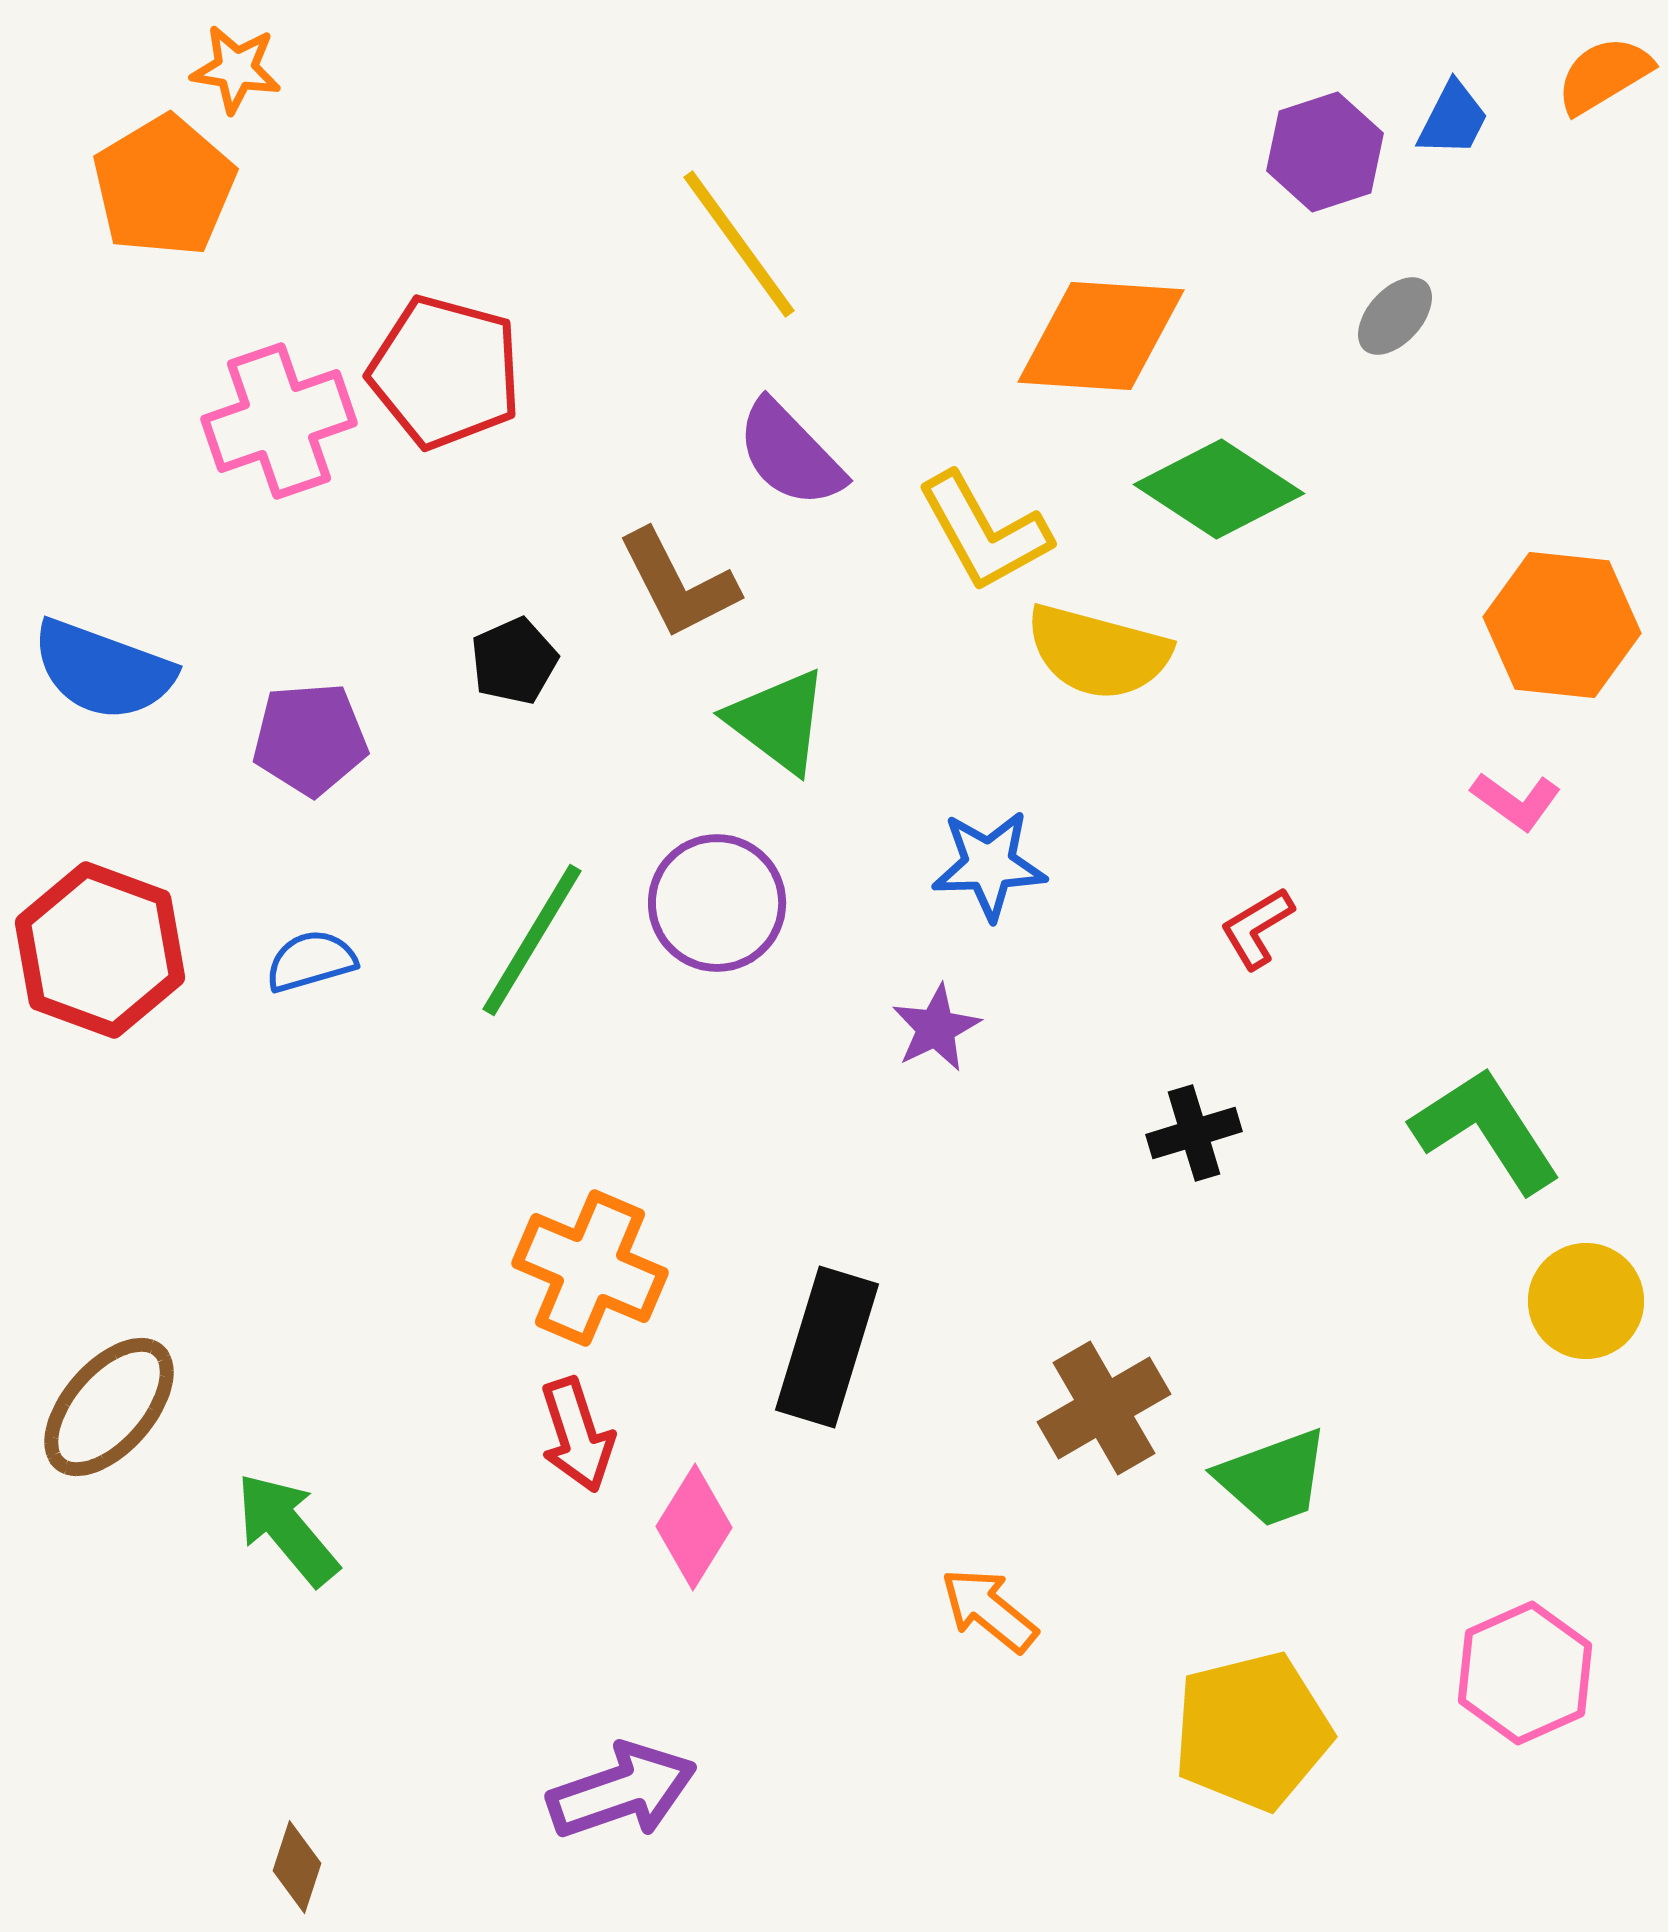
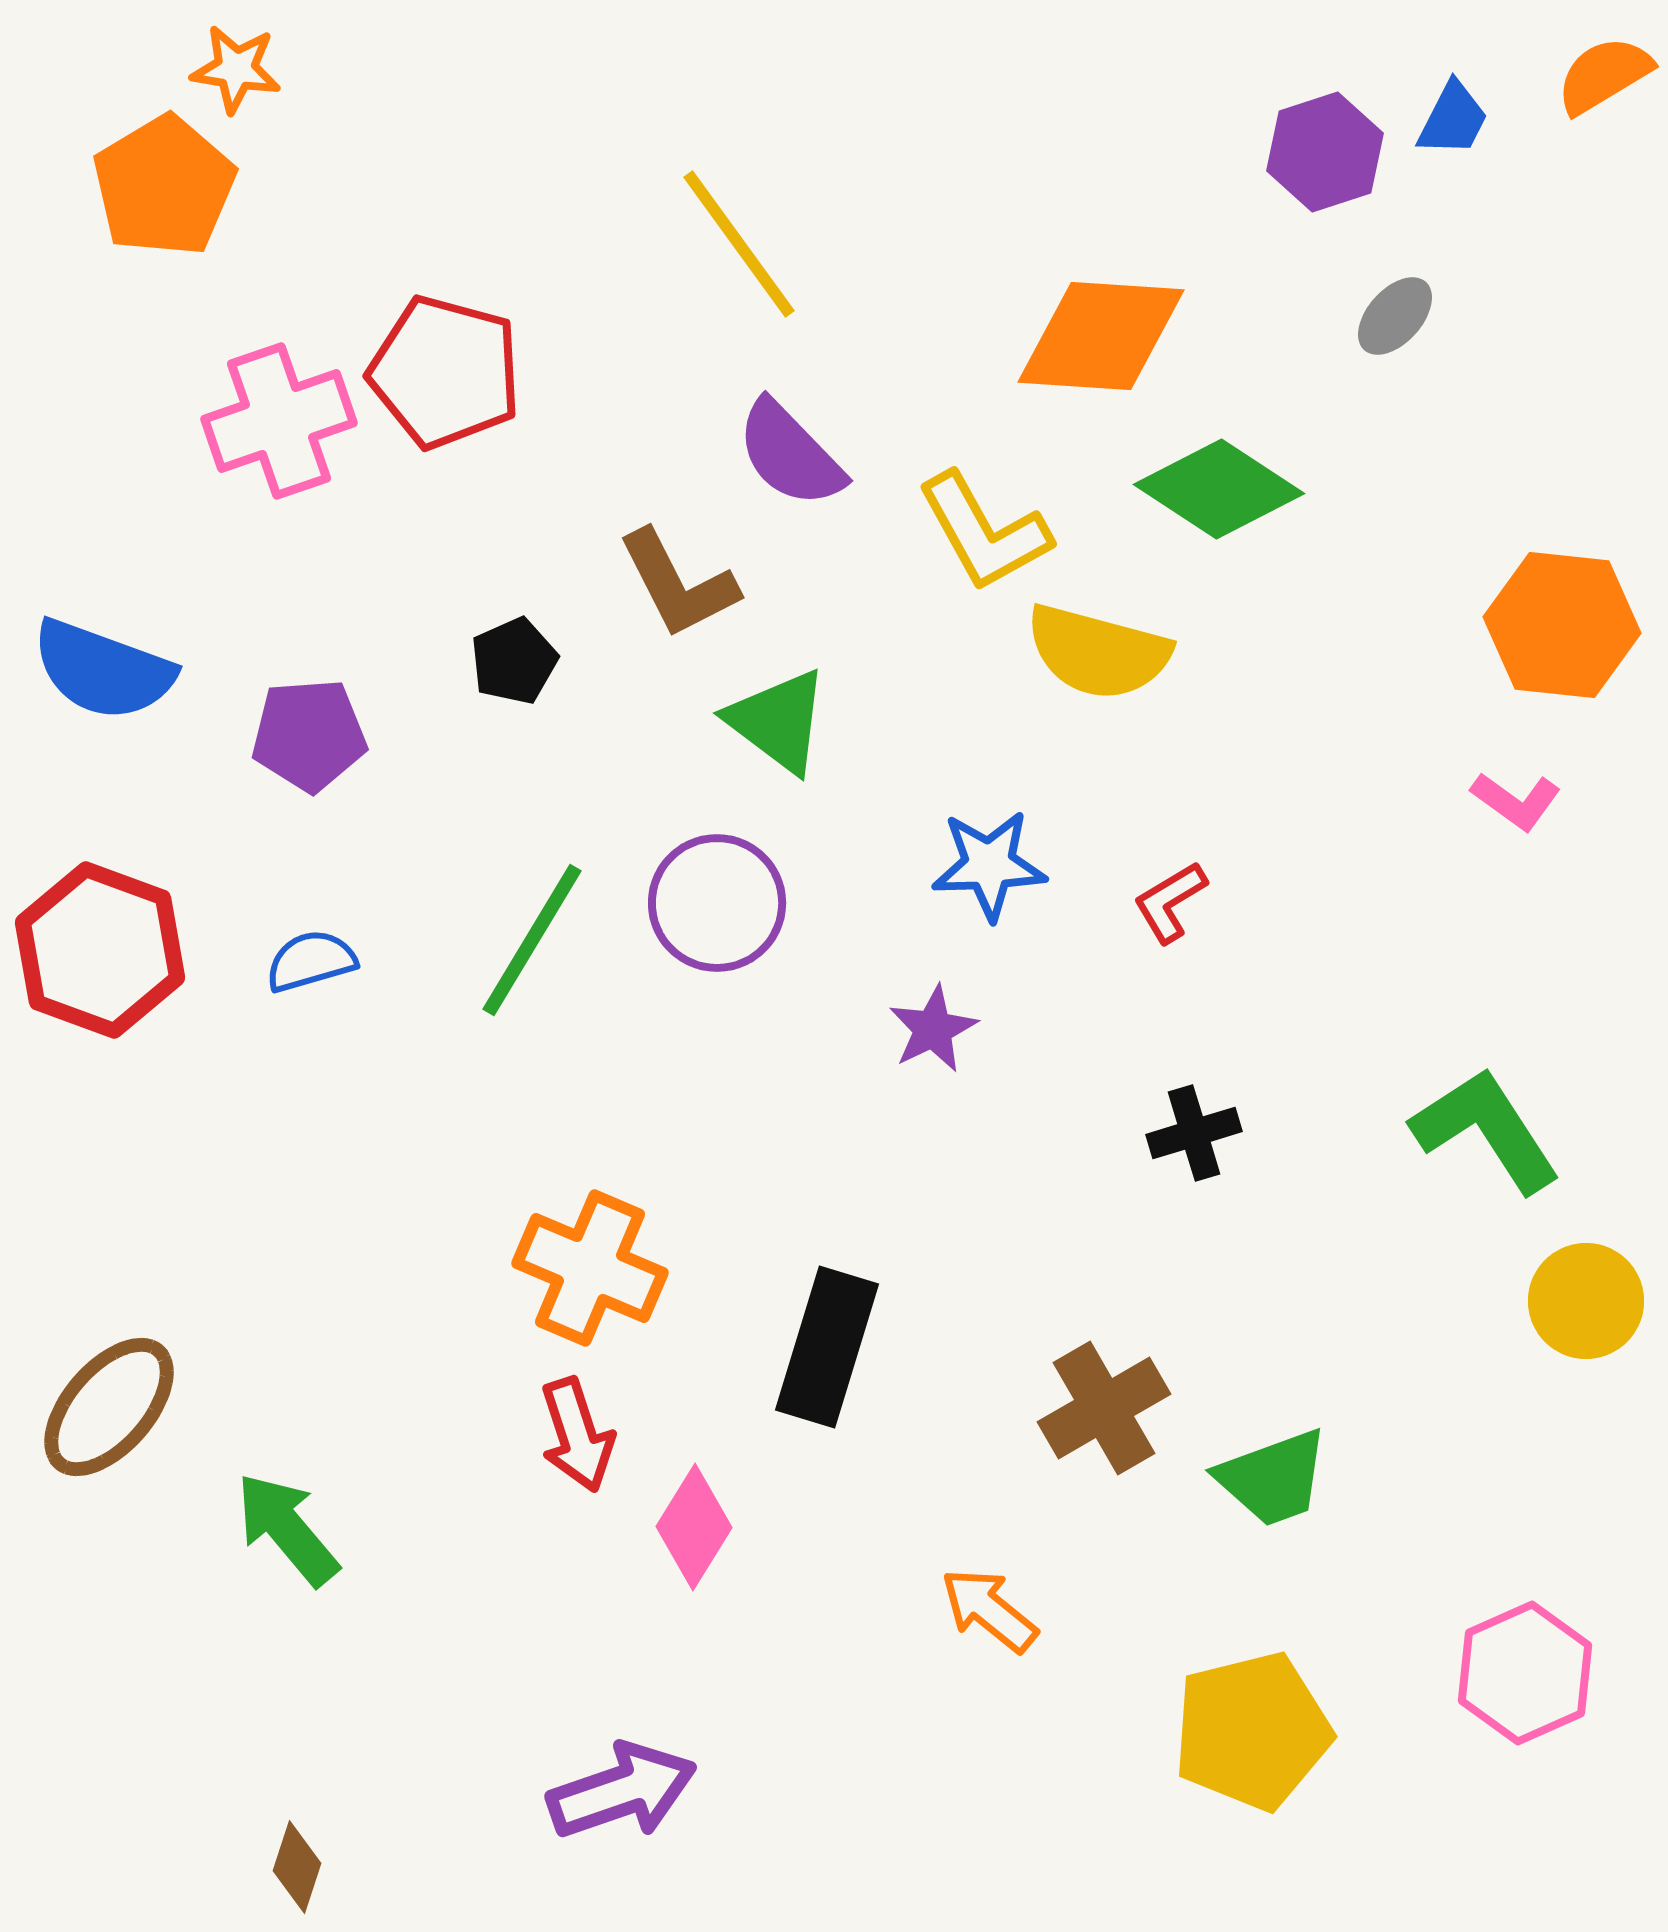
purple pentagon at (310, 739): moved 1 px left, 4 px up
red L-shape at (1257, 928): moved 87 px left, 26 px up
purple star at (936, 1028): moved 3 px left, 1 px down
